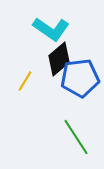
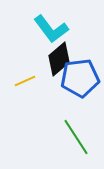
cyan L-shape: rotated 18 degrees clockwise
yellow line: rotated 35 degrees clockwise
